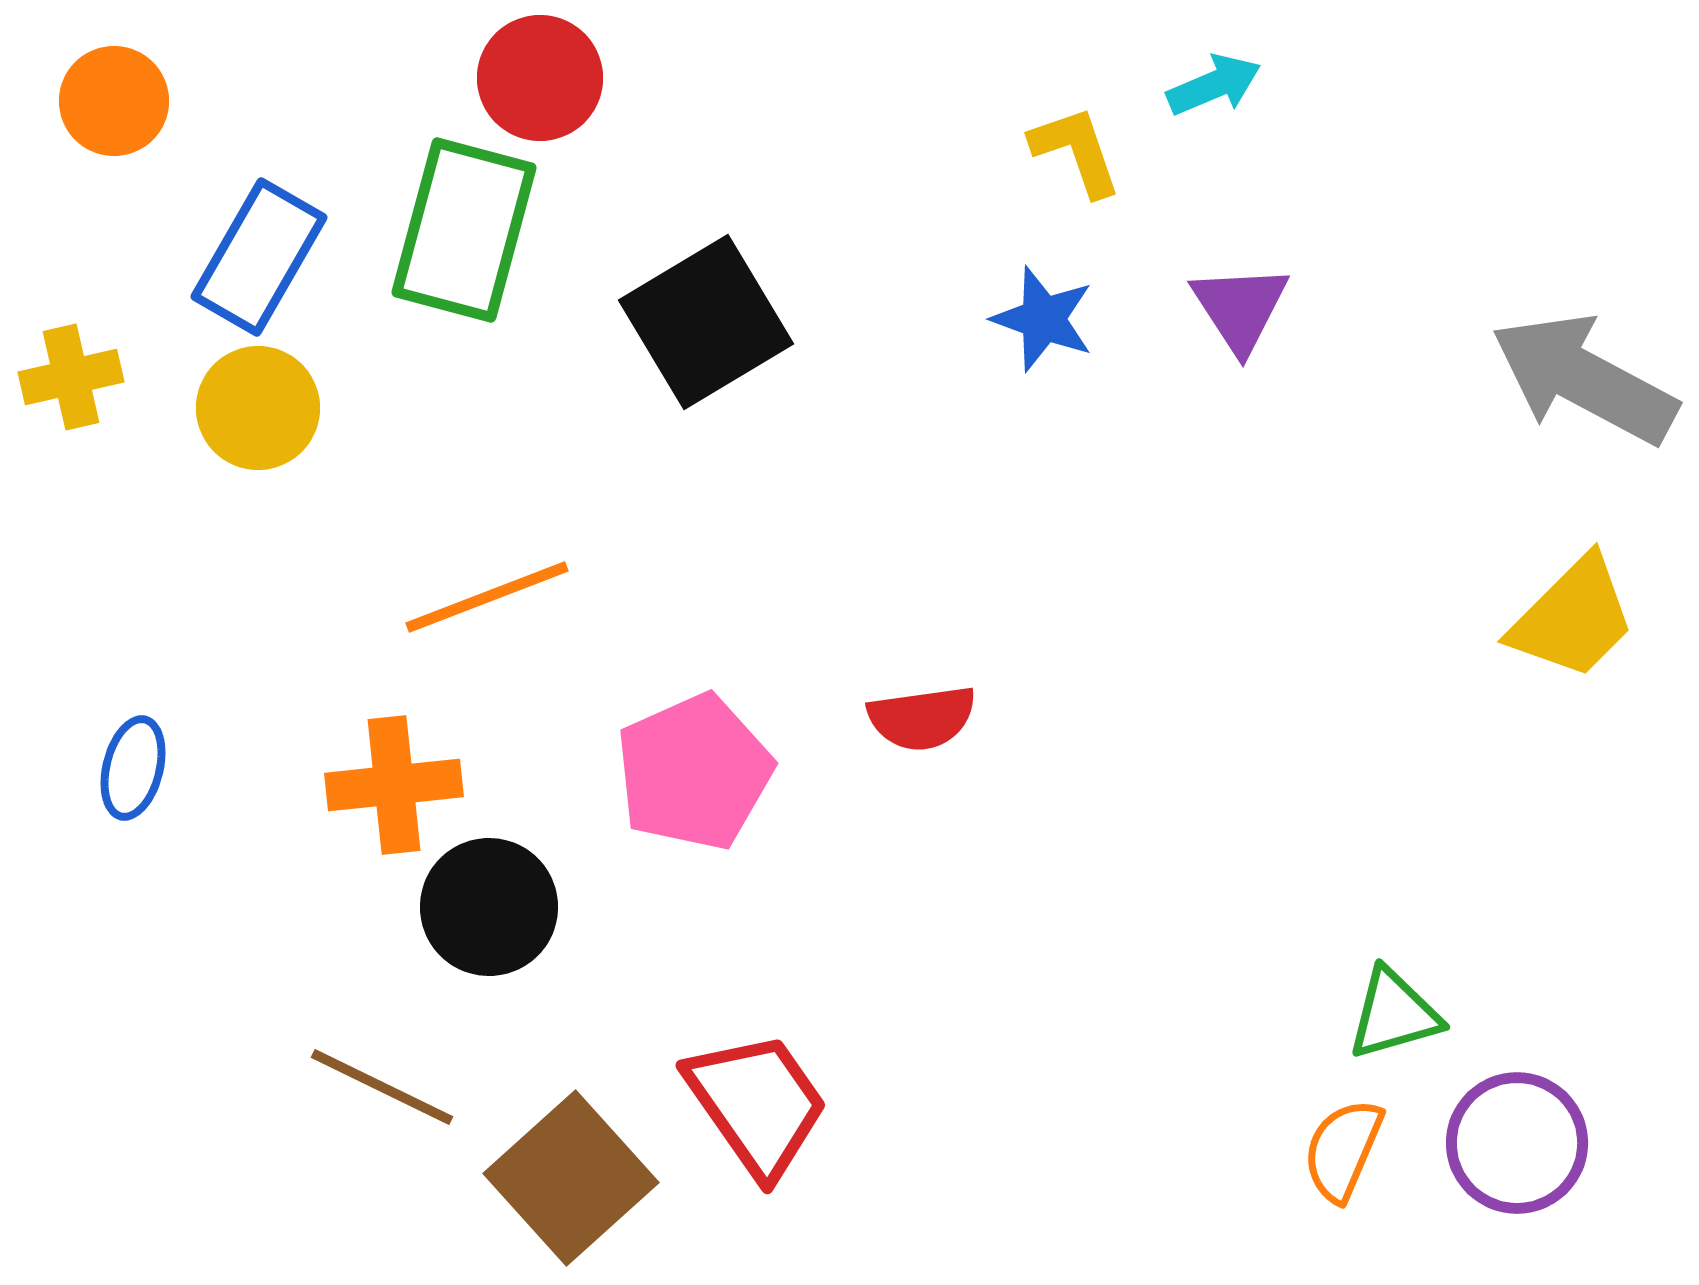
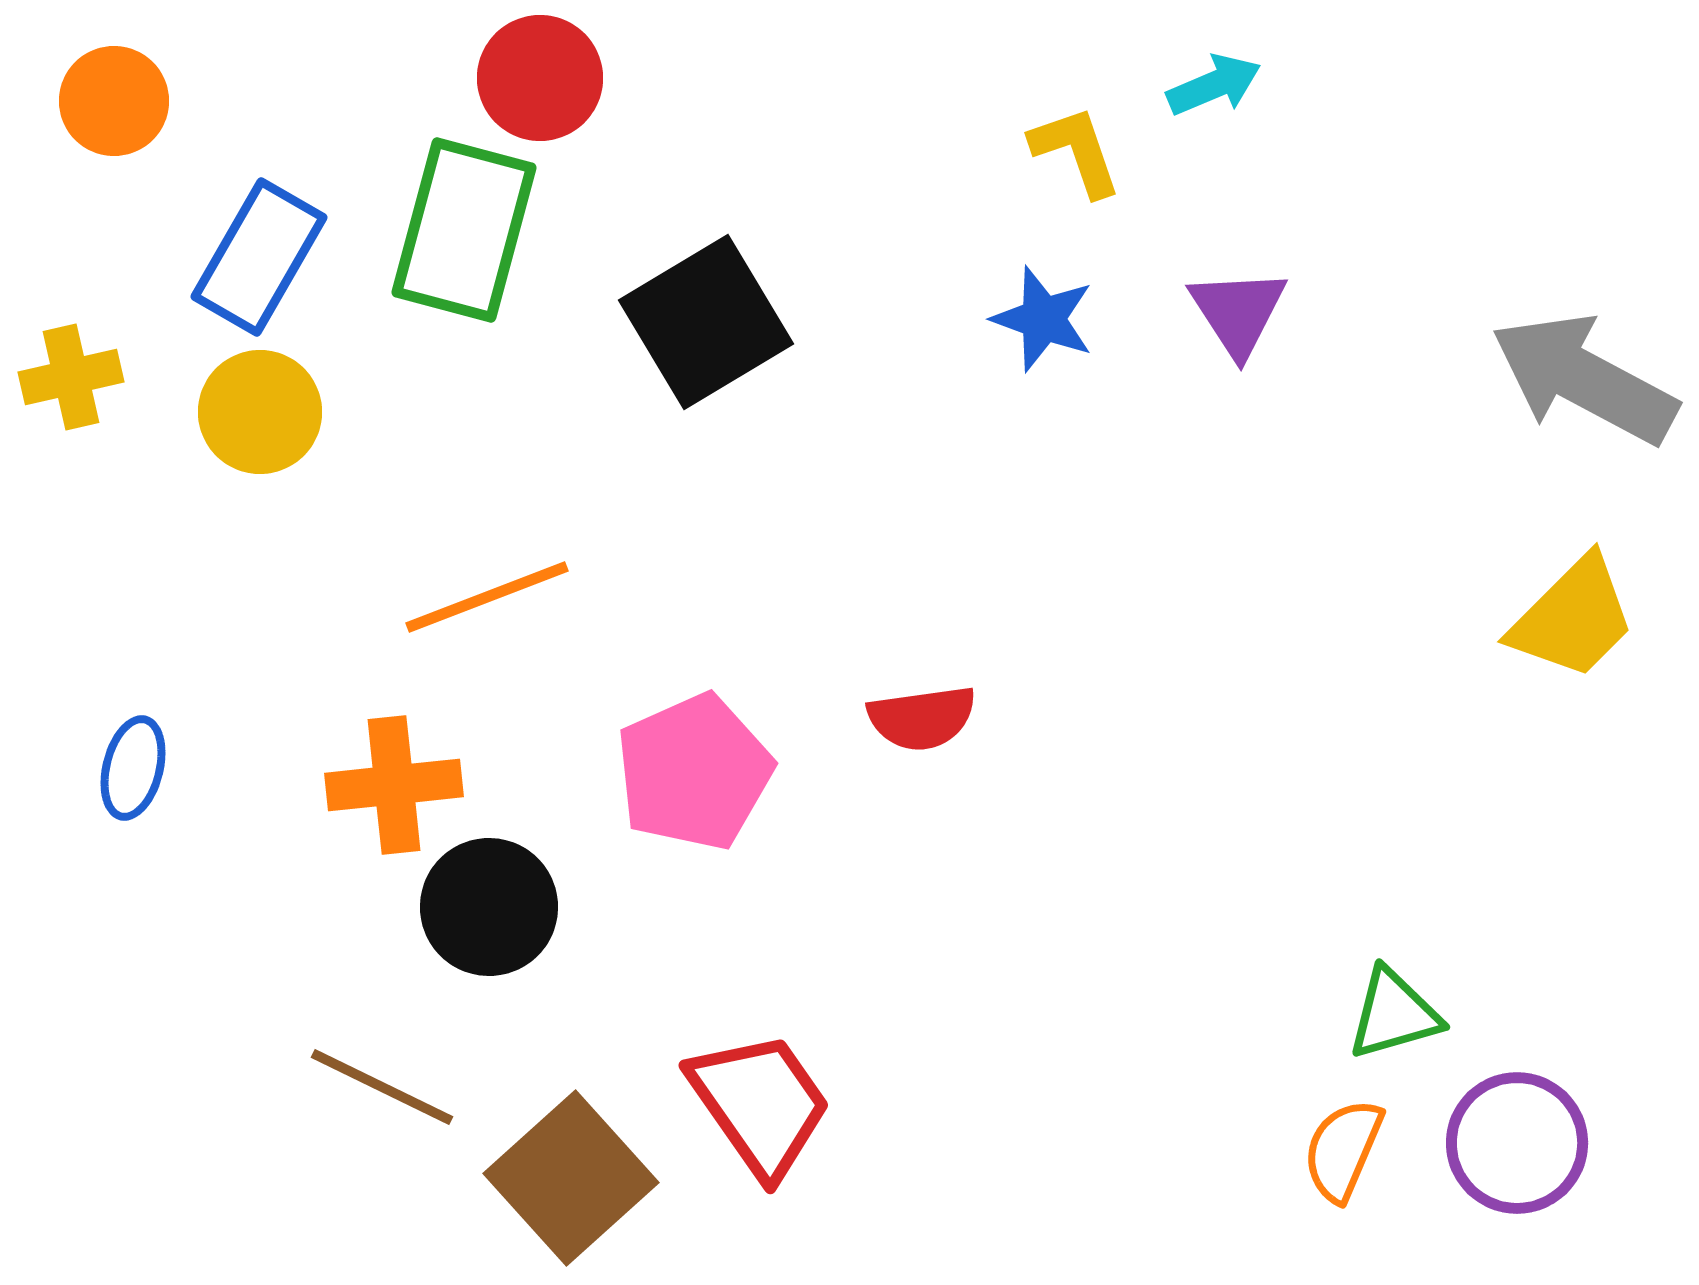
purple triangle: moved 2 px left, 4 px down
yellow circle: moved 2 px right, 4 px down
red trapezoid: moved 3 px right
